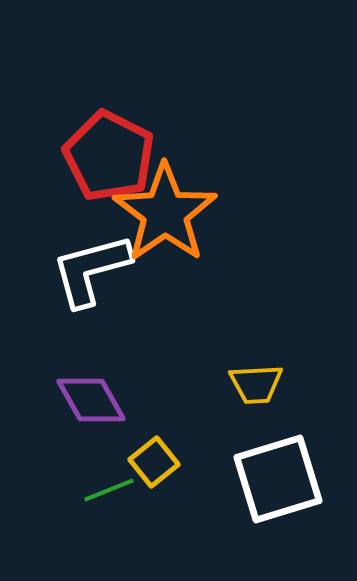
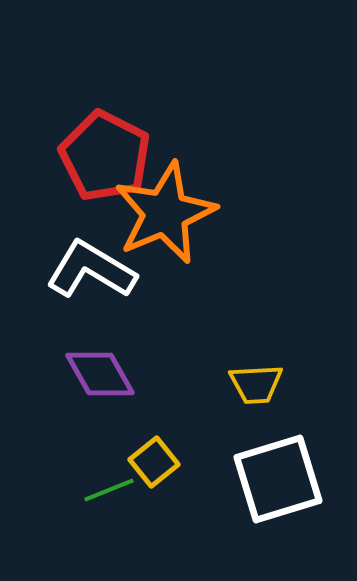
red pentagon: moved 4 px left
orange star: rotated 12 degrees clockwise
white L-shape: rotated 46 degrees clockwise
purple diamond: moved 9 px right, 26 px up
